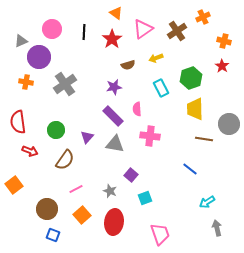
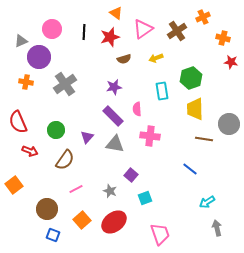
red star at (112, 39): moved 2 px left, 2 px up; rotated 18 degrees clockwise
orange cross at (224, 41): moved 1 px left, 3 px up
brown semicircle at (128, 65): moved 4 px left, 6 px up
red star at (222, 66): moved 9 px right, 4 px up; rotated 24 degrees counterclockwise
cyan rectangle at (161, 88): moved 1 px right, 3 px down; rotated 18 degrees clockwise
red semicircle at (18, 122): rotated 15 degrees counterclockwise
orange square at (82, 215): moved 5 px down
red ellipse at (114, 222): rotated 45 degrees clockwise
